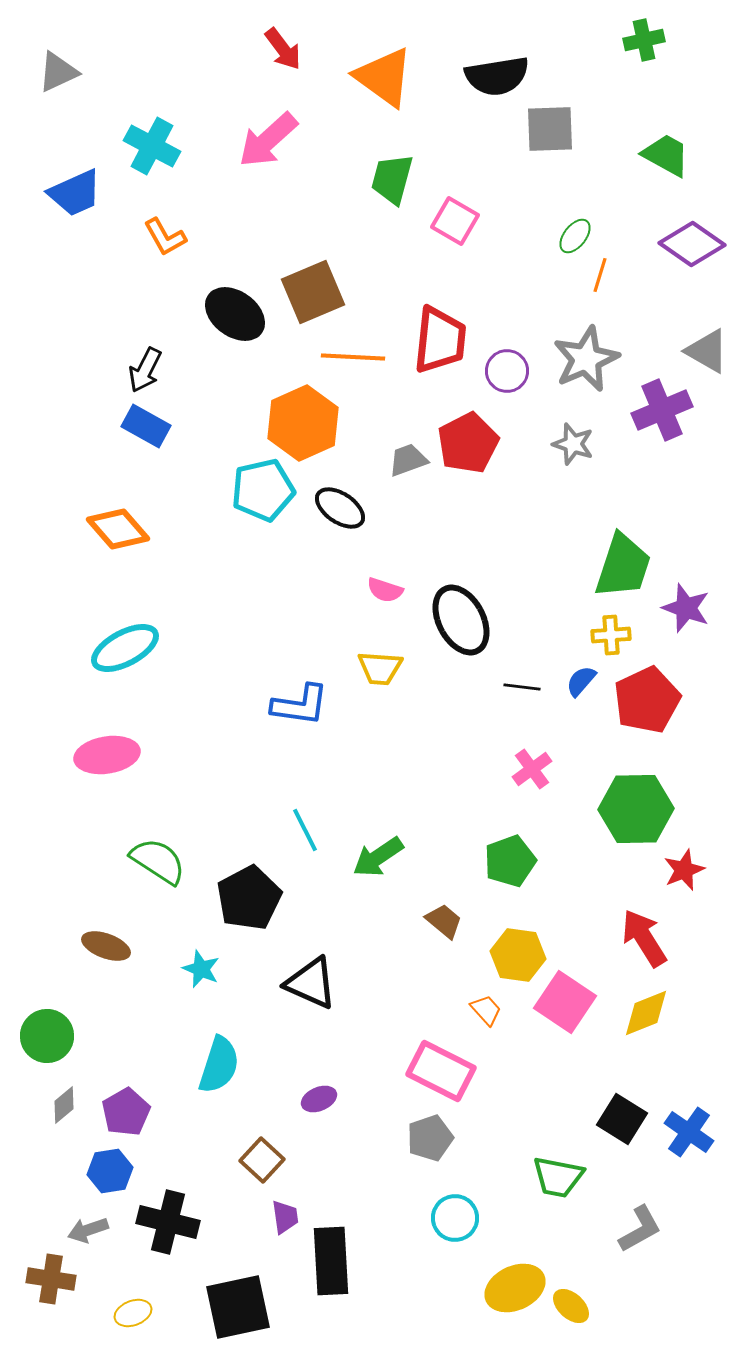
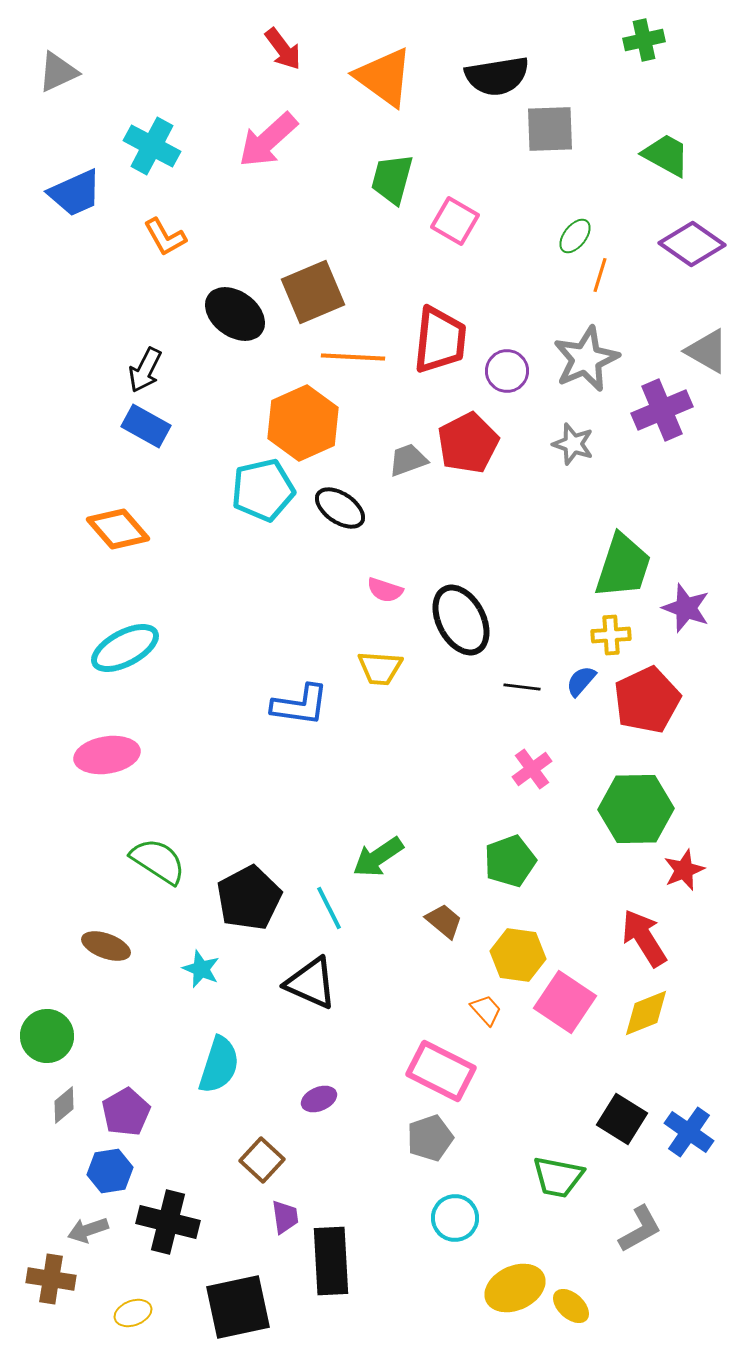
cyan line at (305, 830): moved 24 px right, 78 px down
